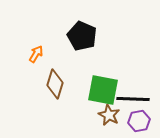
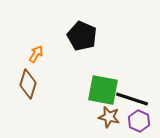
brown diamond: moved 27 px left
black line: moved 1 px left; rotated 16 degrees clockwise
brown star: moved 2 px down; rotated 15 degrees counterclockwise
purple hexagon: rotated 25 degrees counterclockwise
